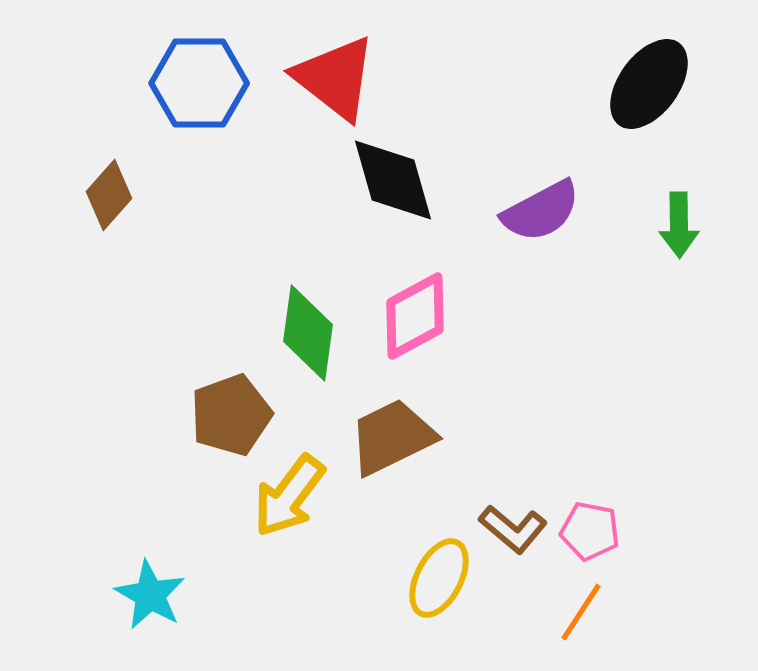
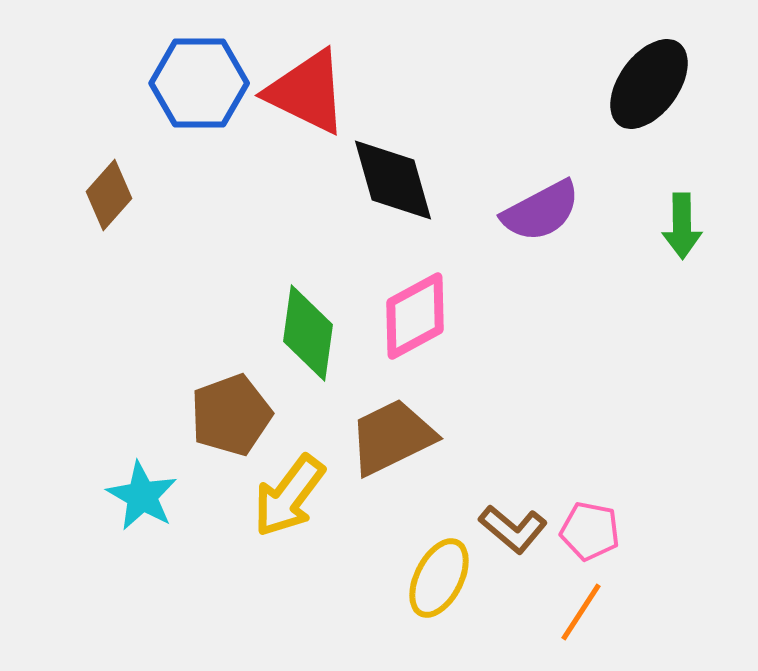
red triangle: moved 28 px left, 14 px down; rotated 12 degrees counterclockwise
green arrow: moved 3 px right, 1 px down
cyan star: moved 8 px left, 99 px up
